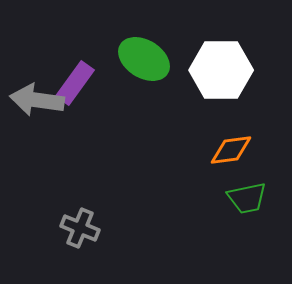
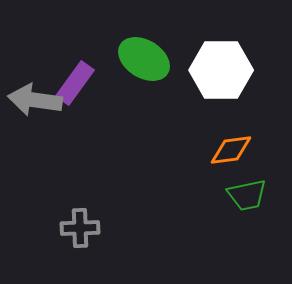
gray arrow: moved 2 px left
green trapezoid: moved 3 px up
gray cross: rotated 24 degrees counterclockwise
